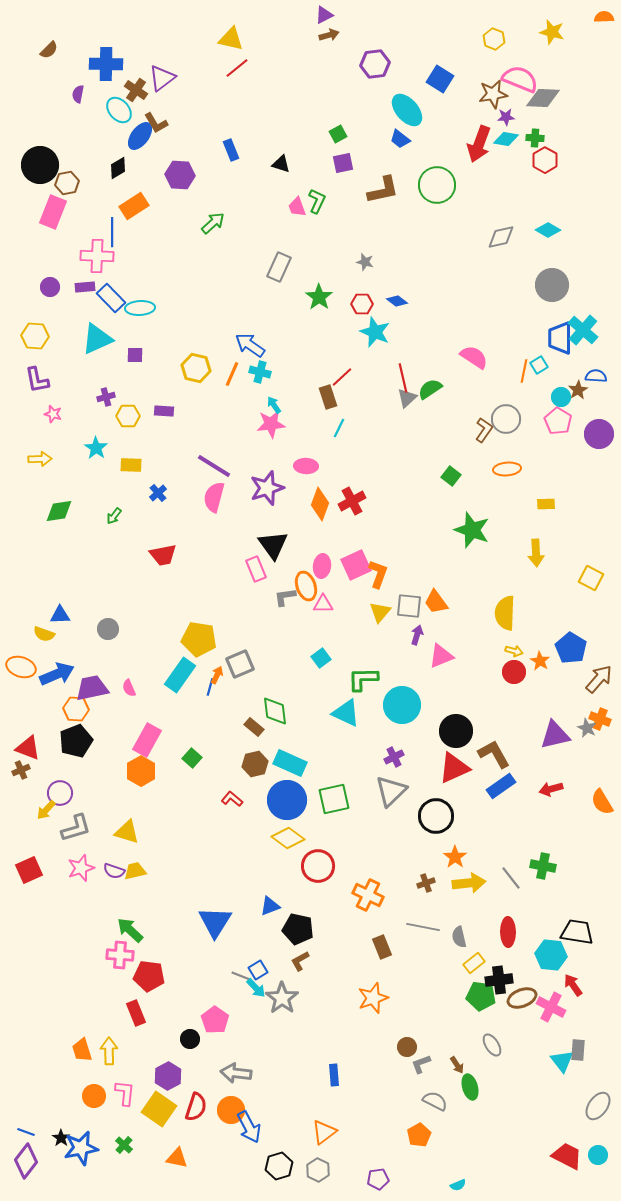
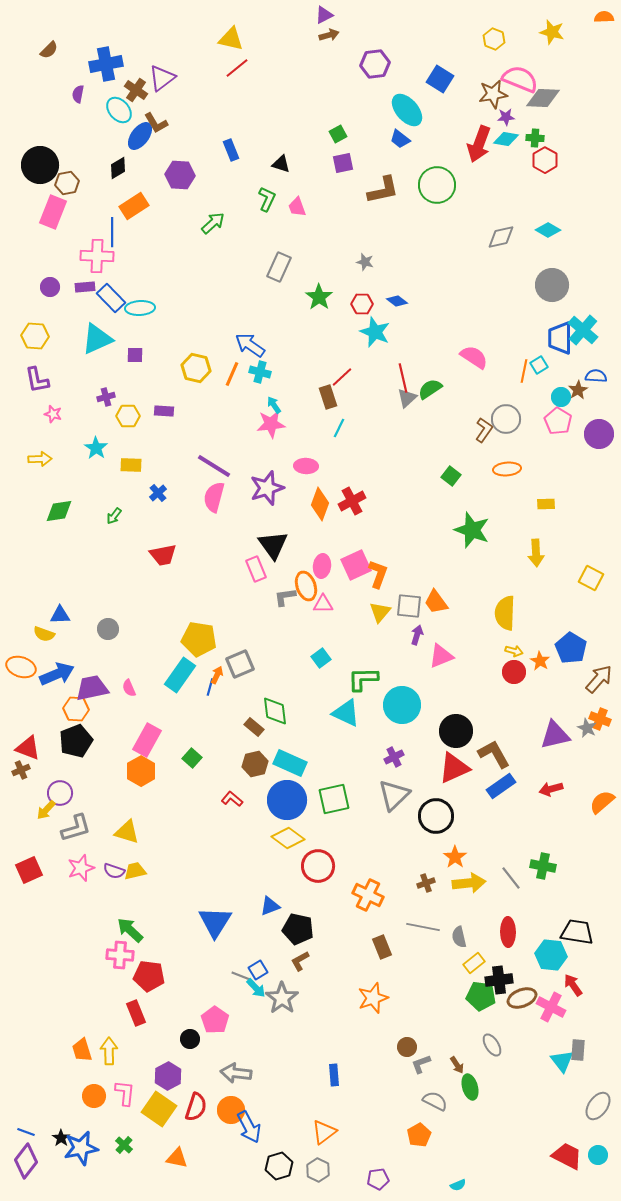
blue cross at (106, 64): rotated 12 degrees counterclockwise
green L-shape at (317, 201): moved 50 px left, 2 px up
gray triangle at (391, 791): moved 3 px right, 4 px down
orange semicircle at (602, 802): rotated 80 degrees clockwise
